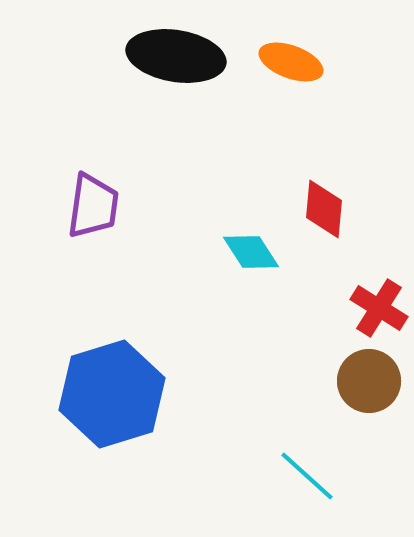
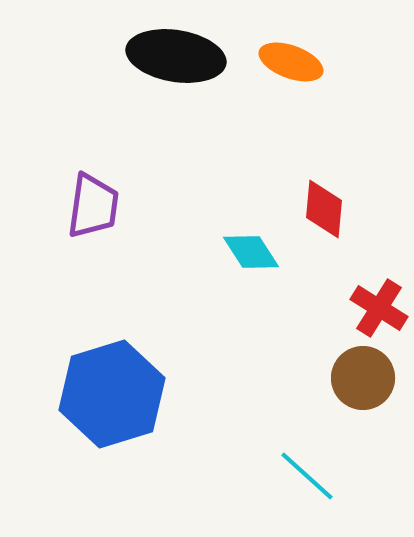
brown circle: moved 6 px left, 3 px up
